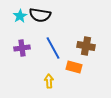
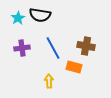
cyan star: moved 2 px left, 2 px down
